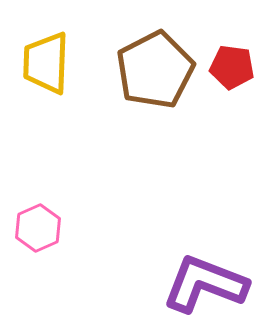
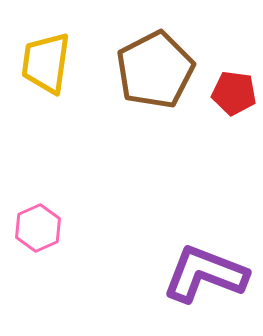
yellow trapezoid: rotated 6 degrees clockwise
red pentagon: moved 2 px right, 26 px down
purple L-shape: moved 10 px up
